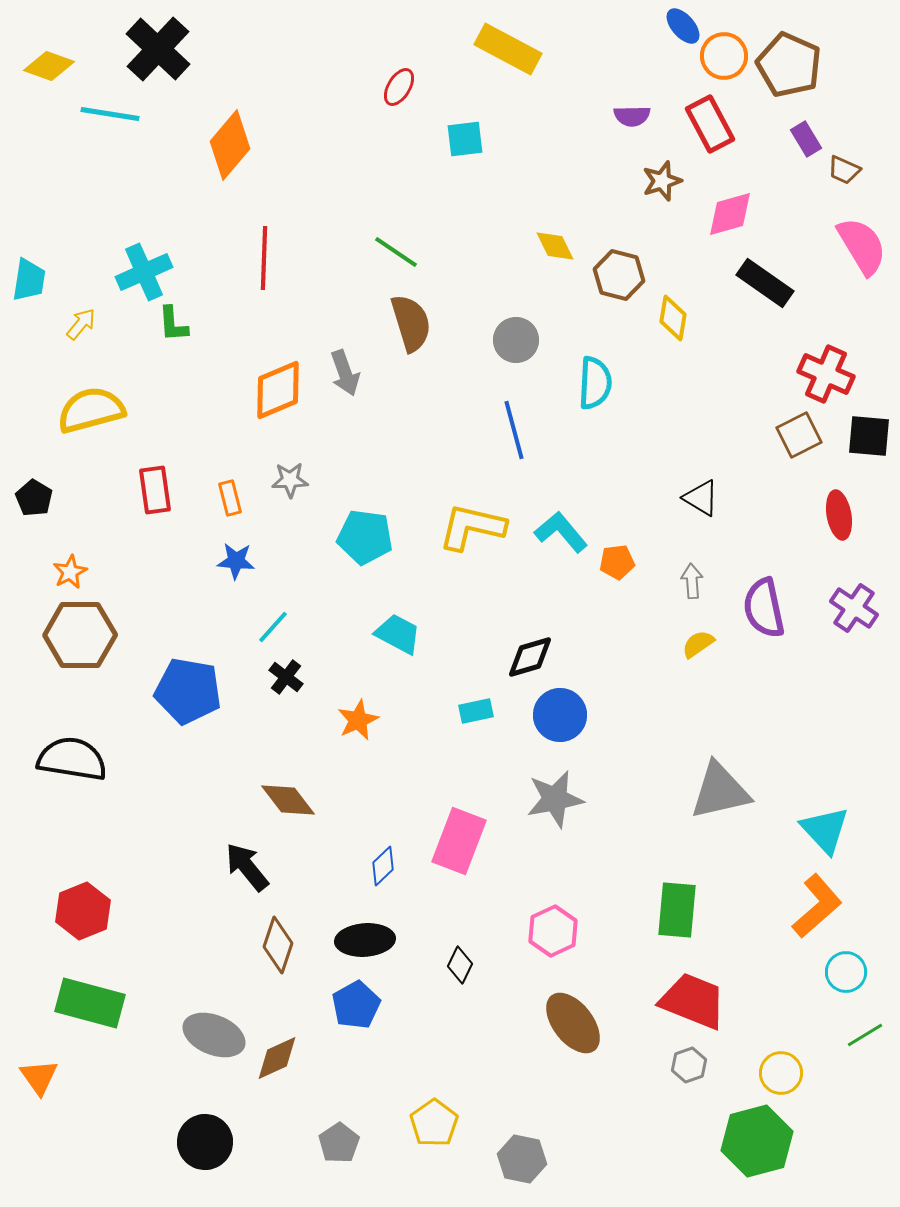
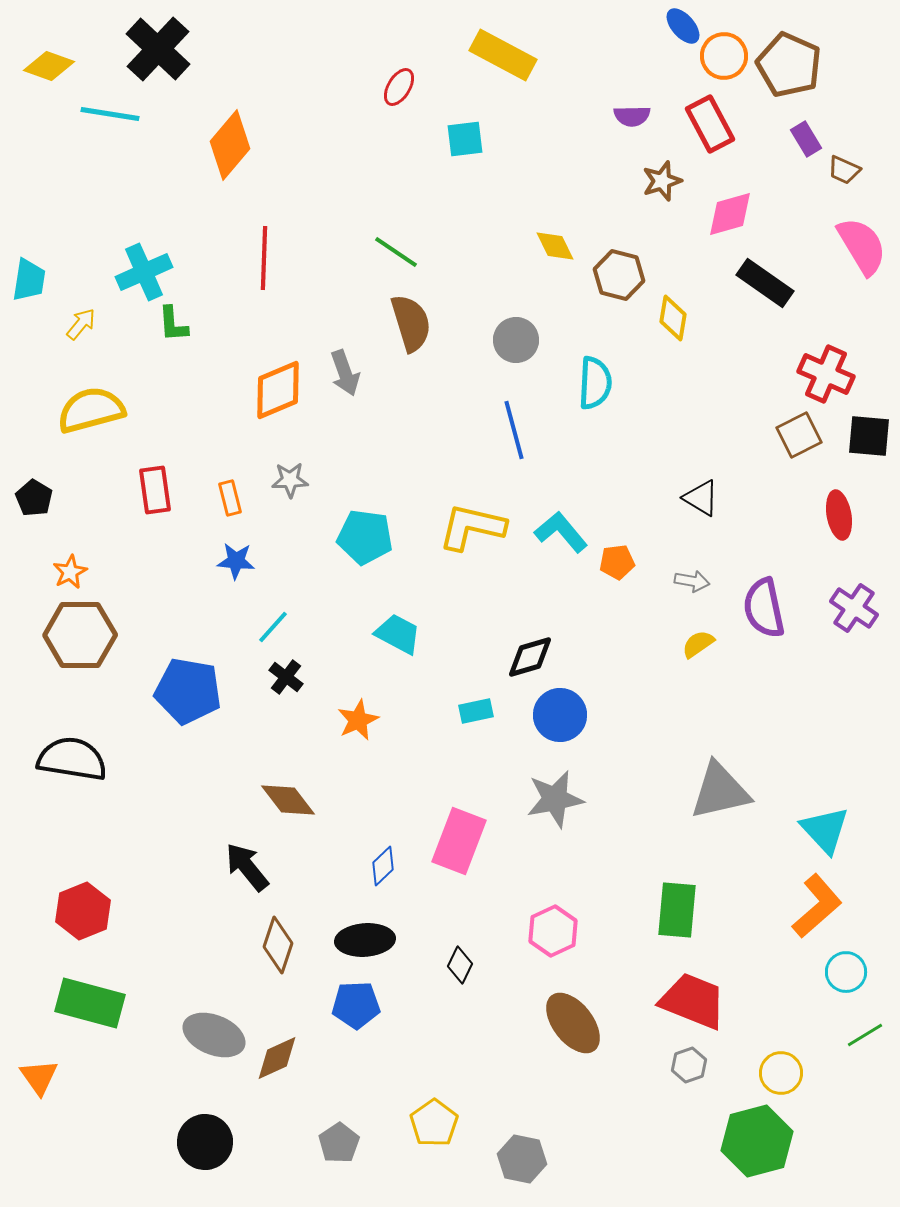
yellow rectangle at (508, 49): moved 5 px left, 6 px down
gray arrow at (692, 581): rotated 104 degrees clockwise
blue pentagon at (356, 1005): rotated 27 degrees clockwise
